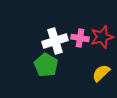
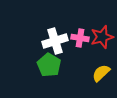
green pentagon: moved 3 px right
